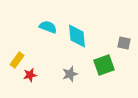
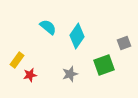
cyan semicircle: rotated 18 degrees clockwise
cyan diamond: rotated 40 degrees clockwise
gray square: rotated 32 degrees counterclockwise
